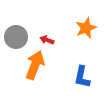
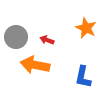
orange star: rotated 25 degrees counterclockwise
orange arrow: rotated 100 degrees counterclockwise
blue L-shape: moved 1 px right
